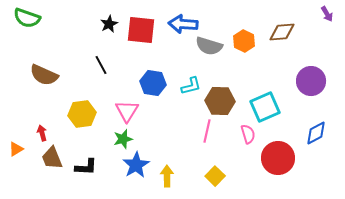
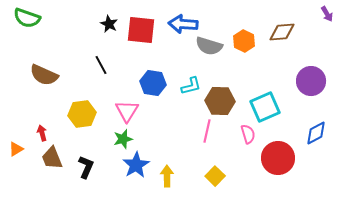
black star: rotated 18 degrees counterclockwise
black L-shape: rotated 70 degrees counterclockwise
